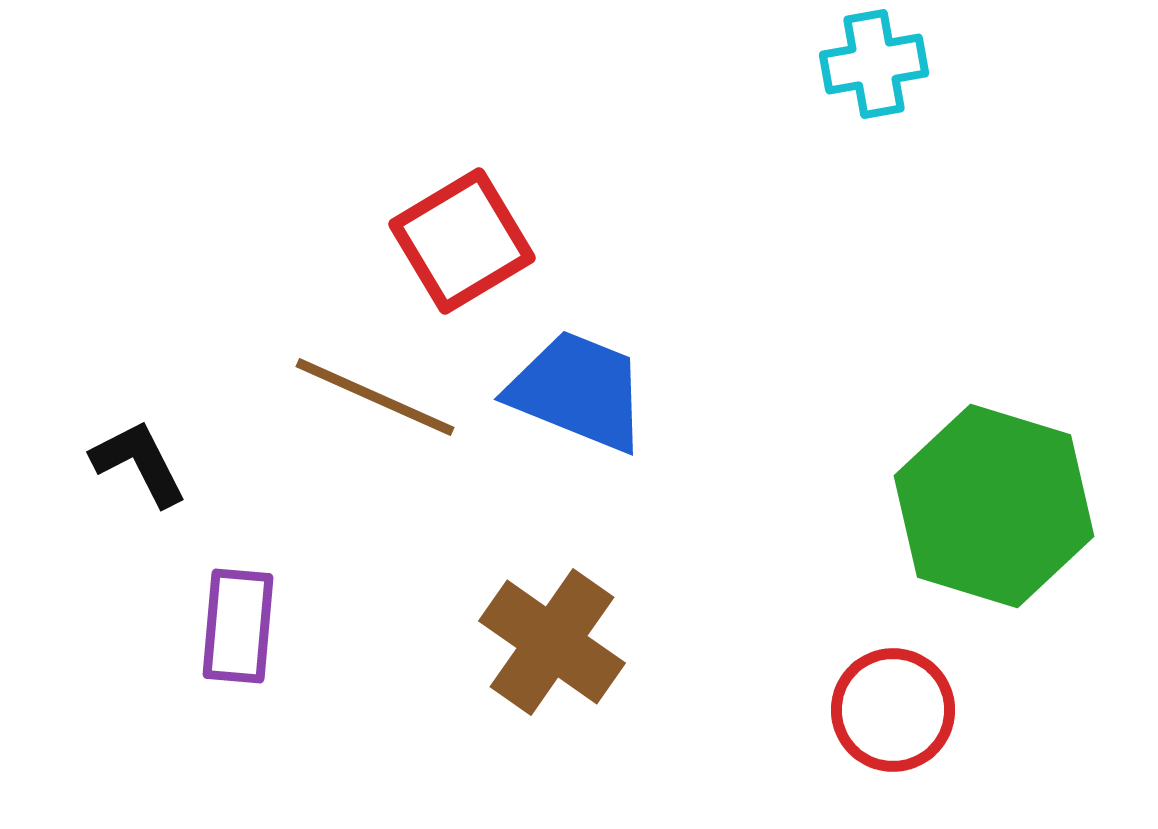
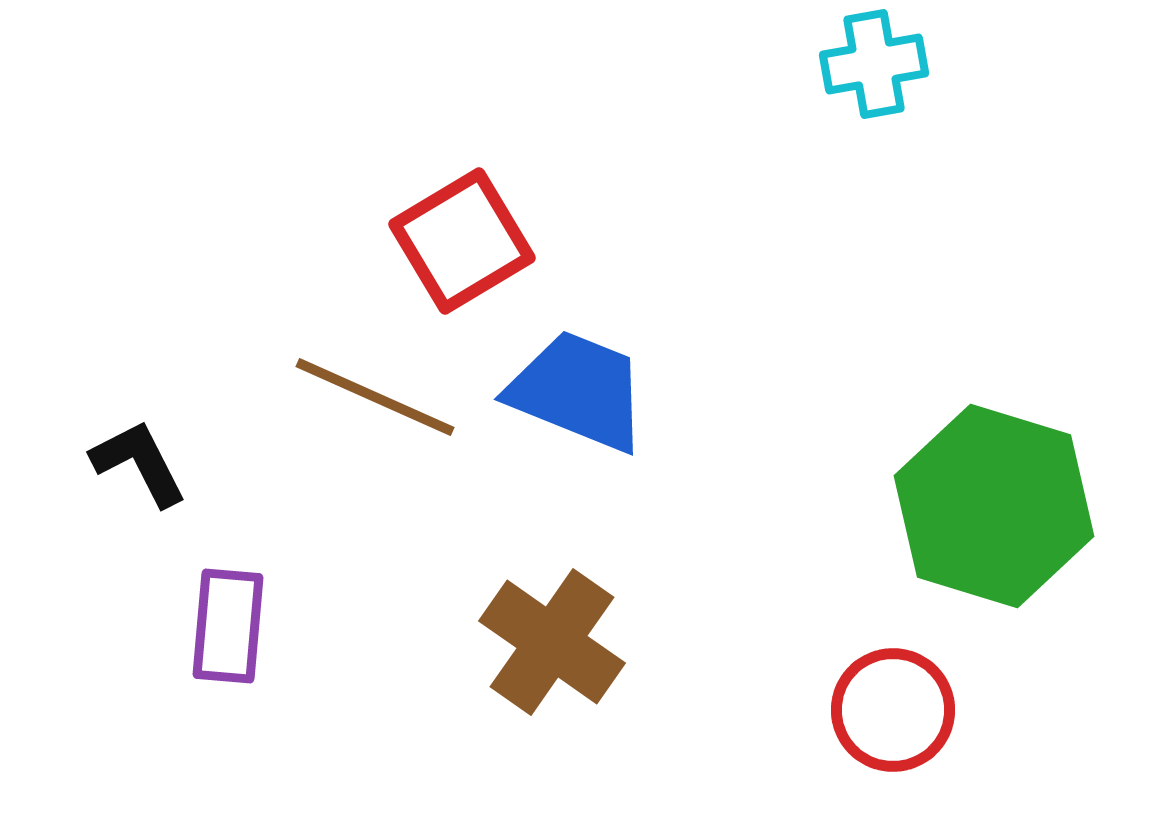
purple rectangle: moved 10 px left
